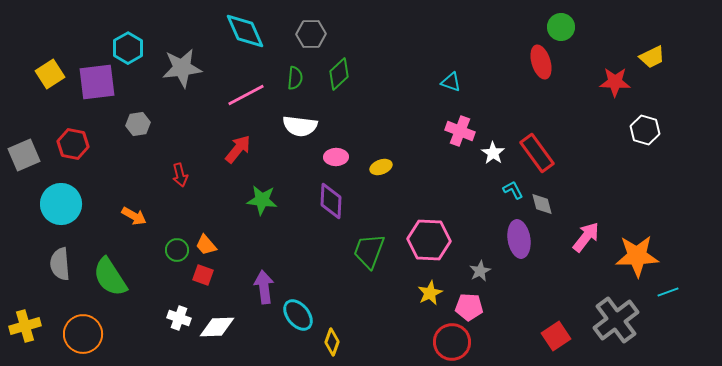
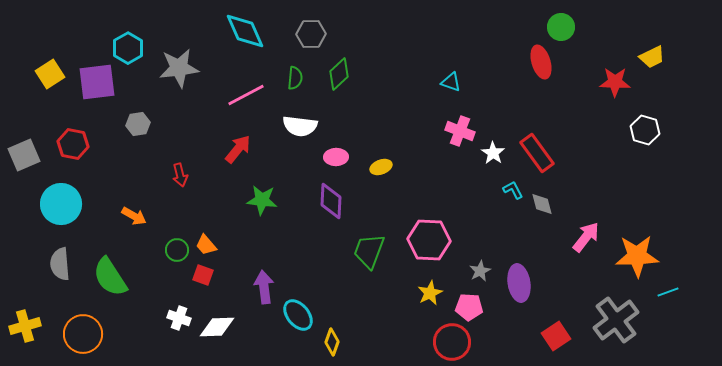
gray star at (182, 68): moved 3 px left
purple ellipse at (519, 239): moved 44 px down
